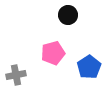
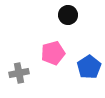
gray cross: moved 3 px right, 2 px up
